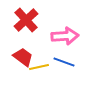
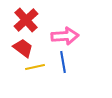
red trapezoid: moved 9 px up
blue line: moved 1 px left; rotated 60 degrees clockwise
yellow line: moved 4 px left
